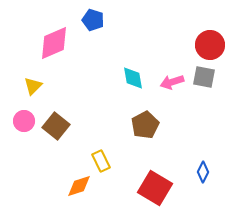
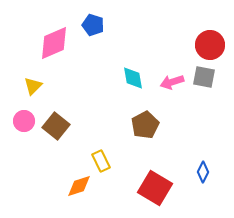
blue pentagon: moved 5 px down
